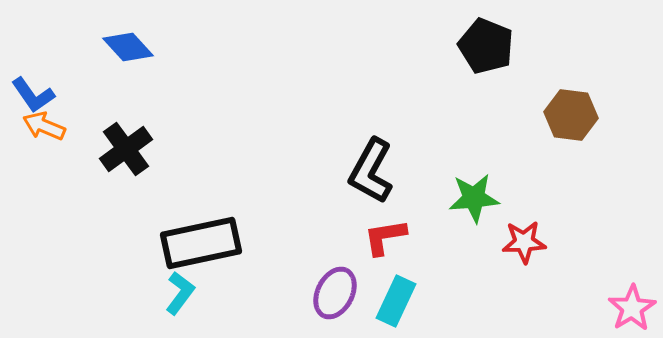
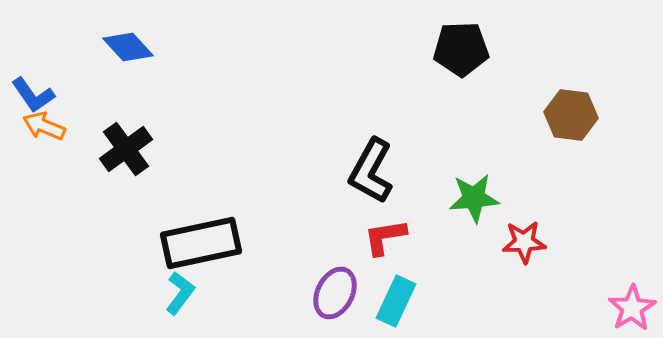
black pentagon: moved 25 px left, 3 px down; rotated 24 degrees counterclockwise
